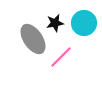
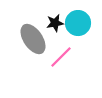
cyan circle: moved 6 px left
